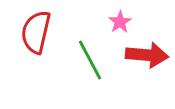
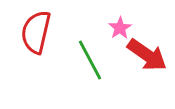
pink star: moved 6 px down
red arrow: rotated 30 degrees clockwise
